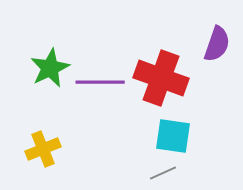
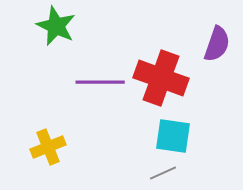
green star: moved 6 px right, 42 px up; rotated 21 degrees counterclockwise
yellow cross: moved 5 px right, 2 px up
